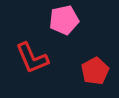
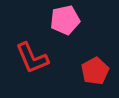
pink pentagon: moved 1 px right
